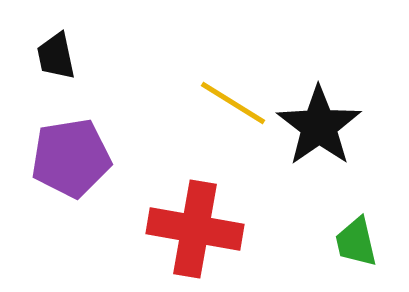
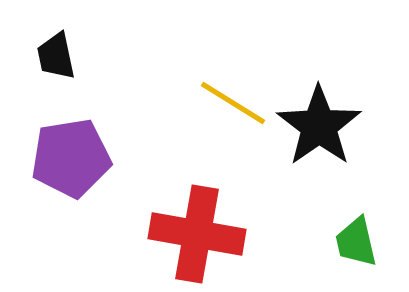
red cross: moved 2 px right, 5 px down
